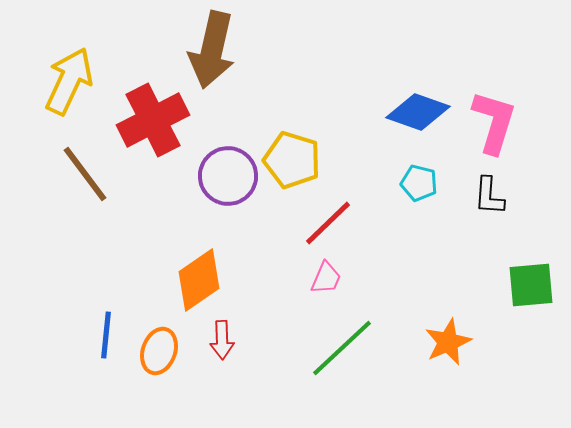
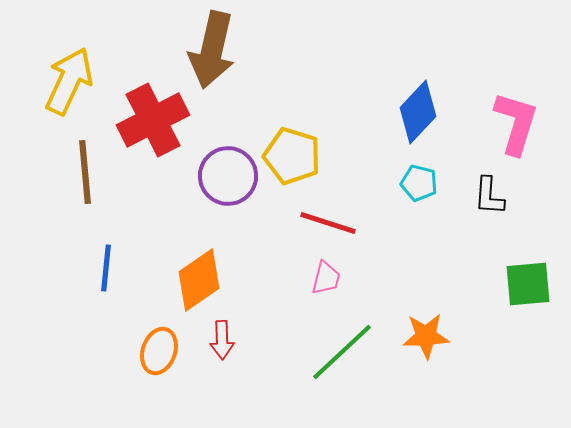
blue diamond: rotated 66 degrees counterclockwise
pink L-shape: moved 22 px right, 1 px down
yellow pentagon: moved 4 px up
brown line: moved 2 px up; rotated 32 degrees clockwise
red line: rotated 62 degrees clockwise
pink trapezoid: rotated 9 degrees counterclockwise
green square: moved 3 px left, 1 px up
blue line: moved 67 px up
orange star: moved 22 px left, 6 px up; rotated 21 degrees clockwise
green line: moved 4 px down
